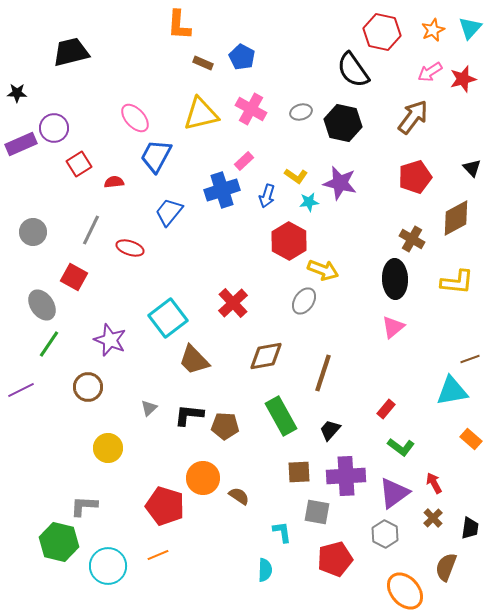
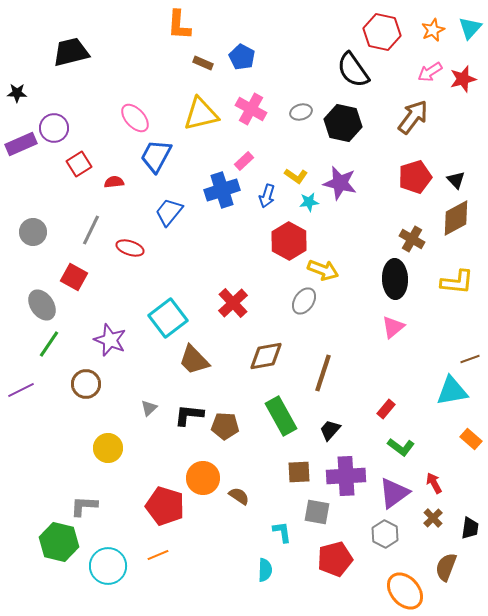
black triangle at (472, 168): moved 16 px left, 12 px down
brown circle at (88, 387): moved 2 px left, 3 px up
